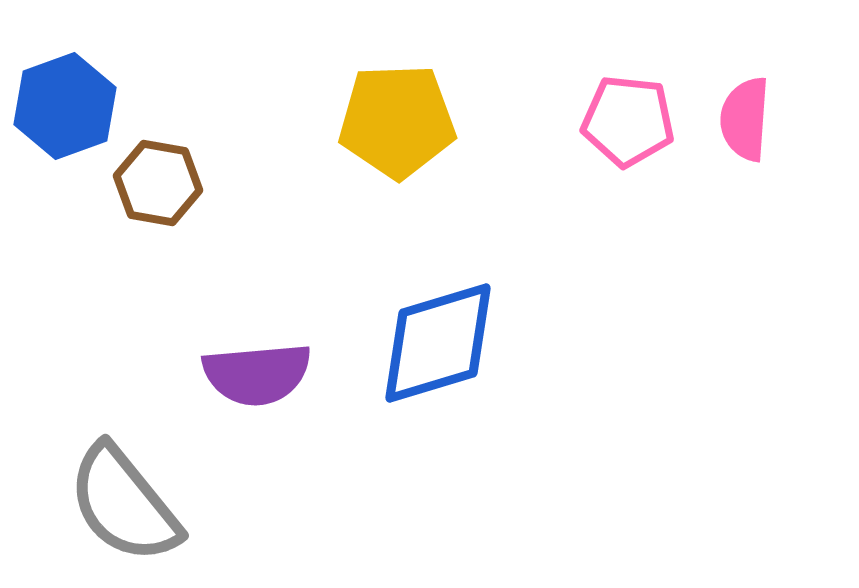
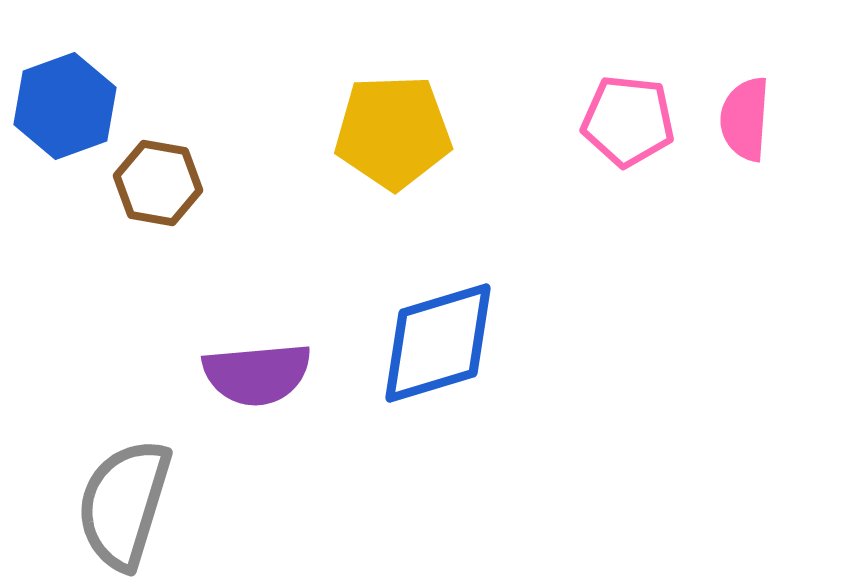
yellow pentagon: moved 4 px left, 11 px down
gray semicircle: rotated 56 degrees clockwise
